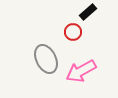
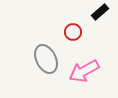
black rectangle: moved 12 px right
pink arrow: moved 3 px right
